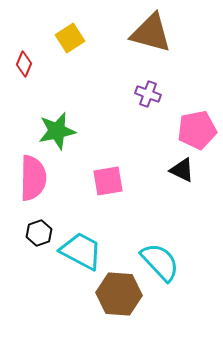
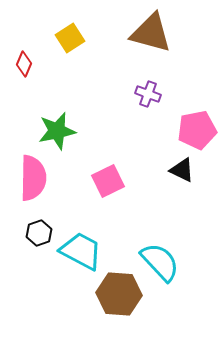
pink square: rotated 16 degrees counterclockwise
